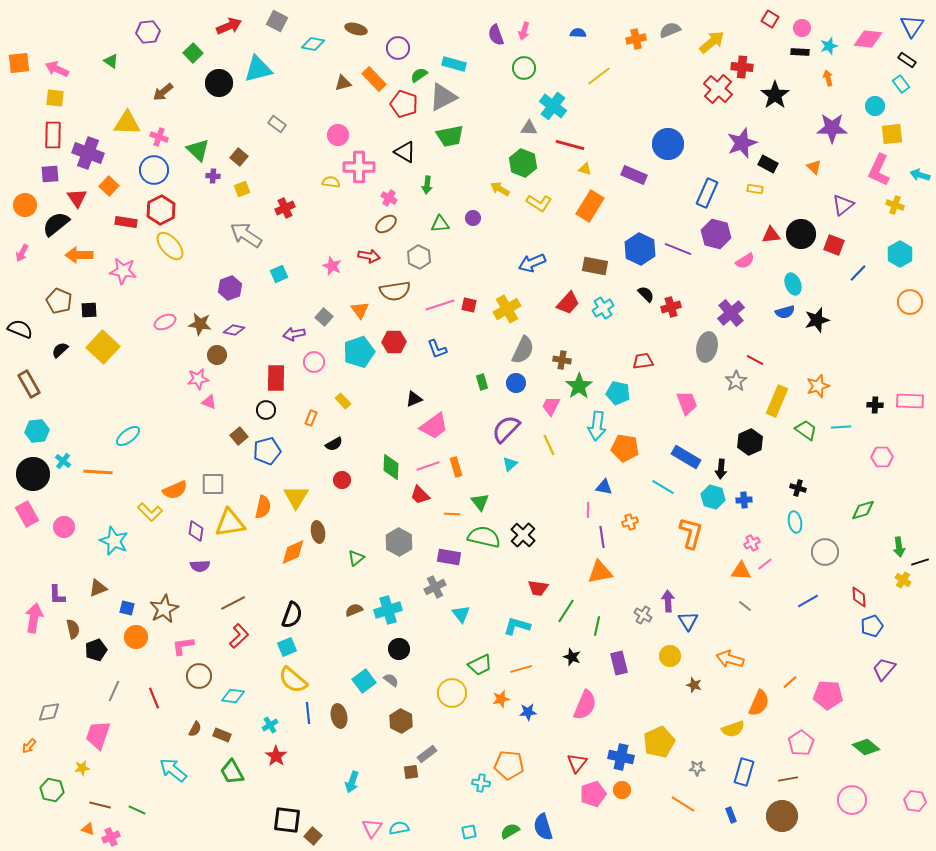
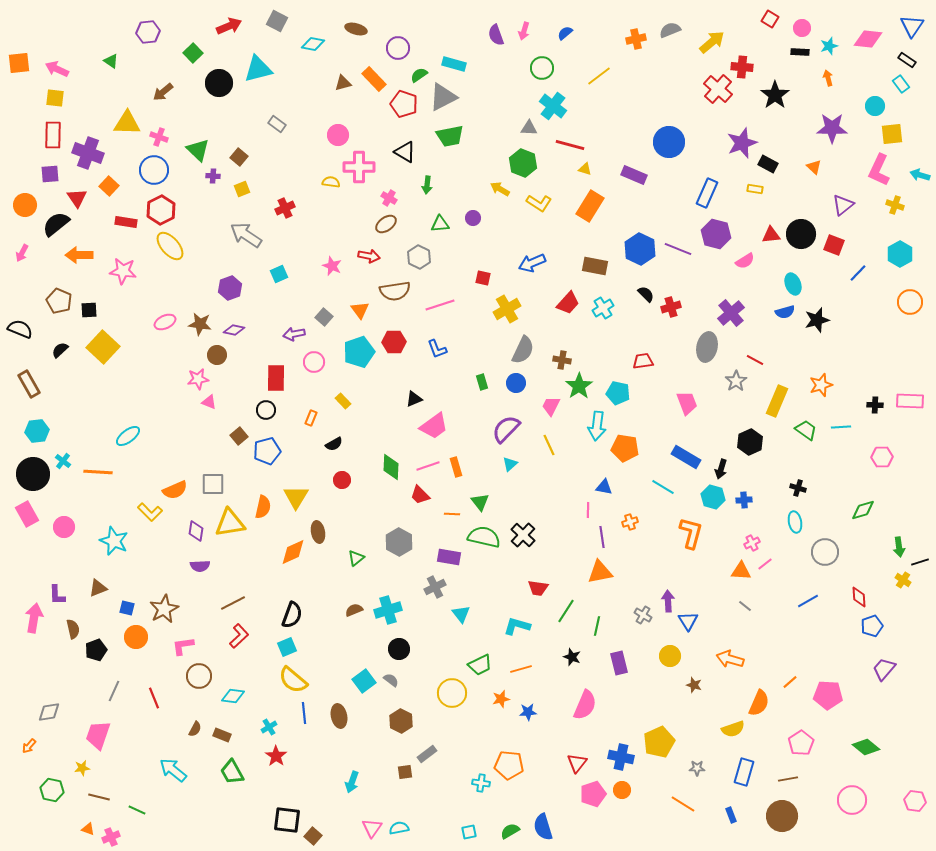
blue semicircle at (578, 33): moved 13 px left; rotated 42 degrees counterclockwise
green circle at (524, 68): moved 18 px right
blue circle at (668, 144): moved 1 px right, 2 px up
red square at (469, 305): moved 14 px right, 27 px up
orange star at (818, 386): moved 3 px right, 1 px up
black arrow at (721, 469): rotated 12 degrees clockwise
blue line at (308, 713): moved 4 px left
cyan cross at (270, 725): moved 1 px left, 2 px down
brown square at (411, 772): moved 6 px left
brown line at (100, 805): moved 1 px left, 8 px up
